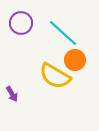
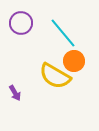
cyan line: rotated 8 degrees clockwise
orange circle: moved 1 px left, 1 px down
purple arrow: moved 3 px right, 1 px up
